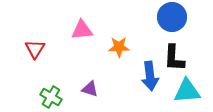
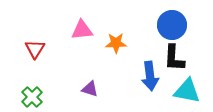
blue circle: moved 8 px down
orange star: moved 3 px left, 4 px up
cyan triangle: rotated 16 degrees clockwise
green cross: moved 19 px left; rotated 15 degrees clockwise
